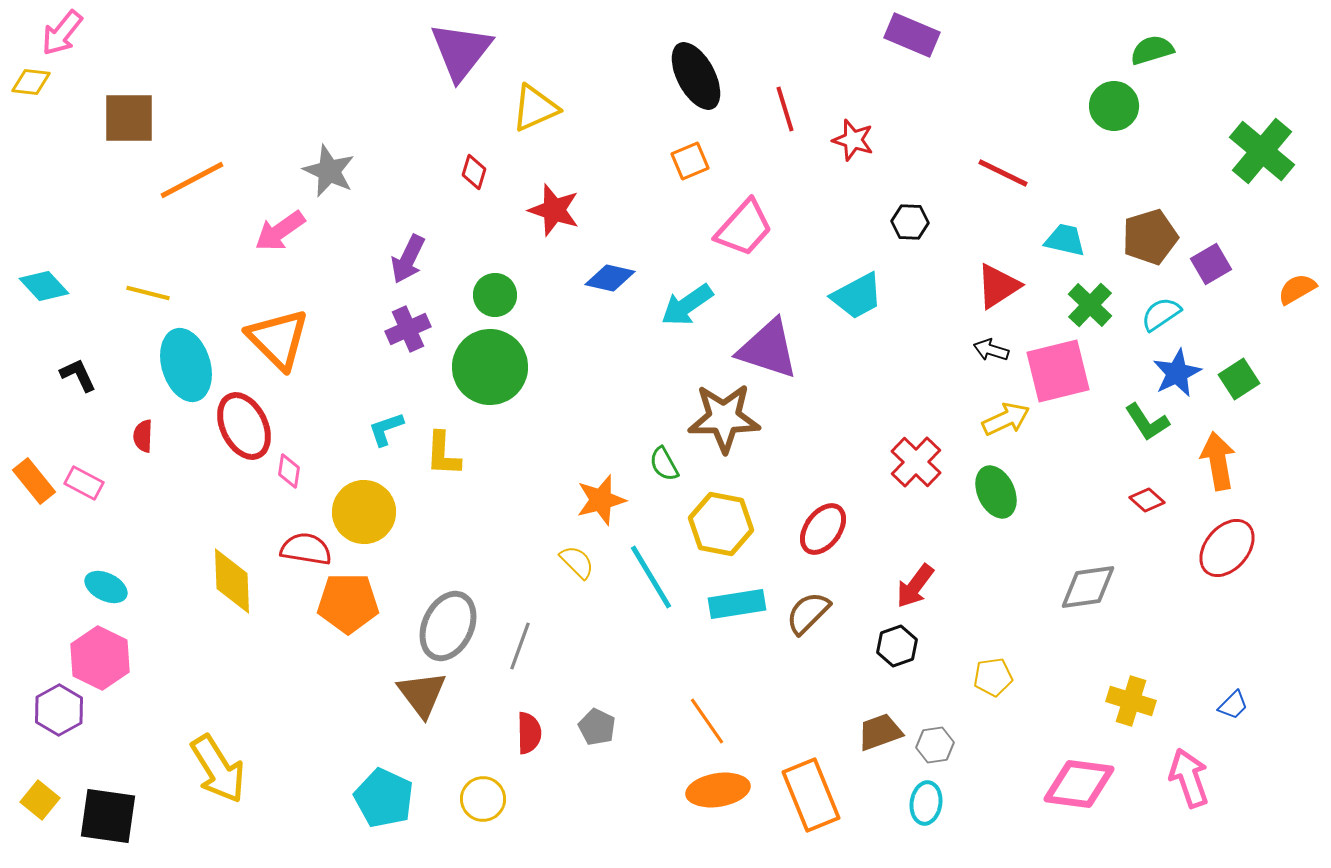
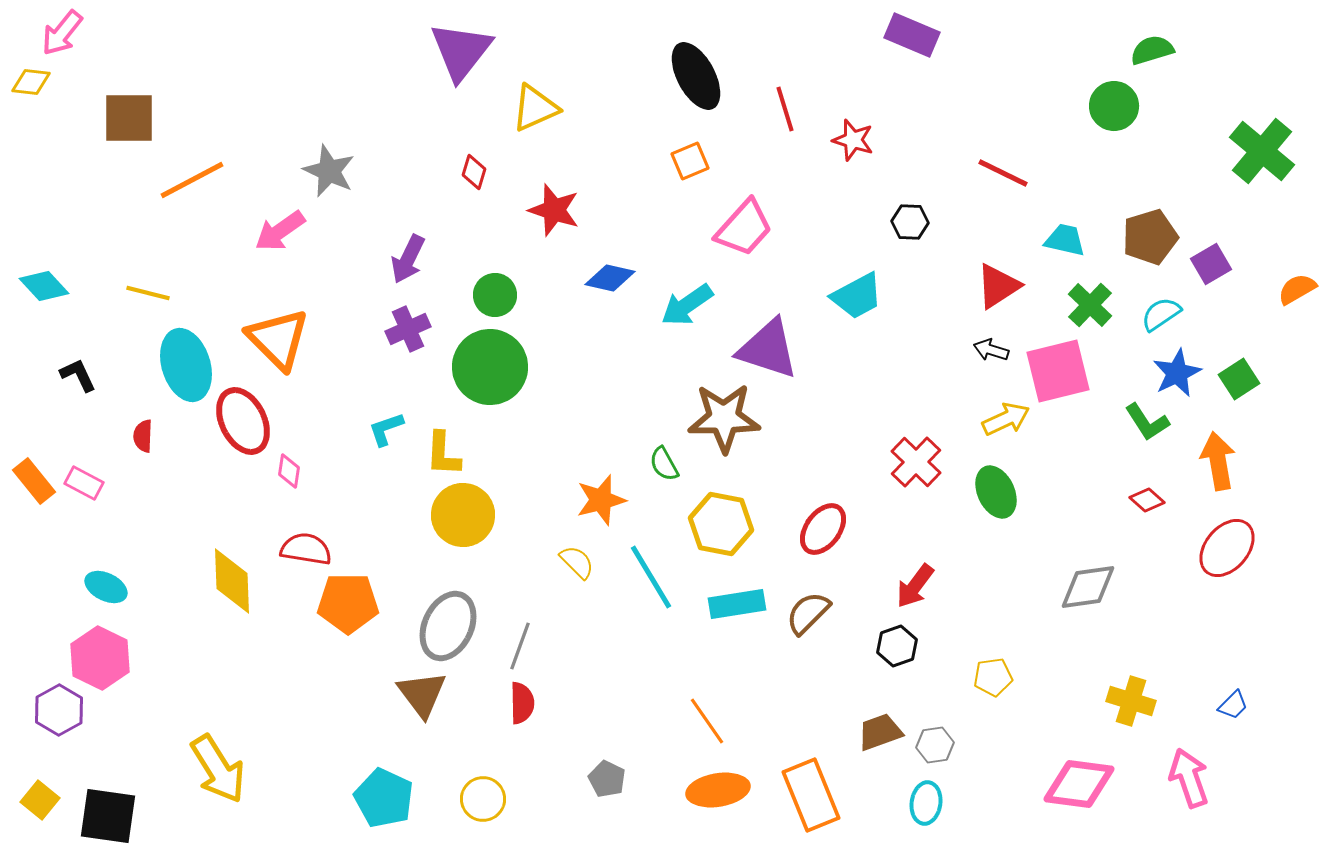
red ellipse at (244, 426): moved 1 px left, 5 px up
yellow circle at (364, 512): moved 99 px right, 3 px down
gray pentagon at (597, 727): moved 10 px right, 52 px down
red semicircle at (529, 733): moved 7 px left, 30 px up
